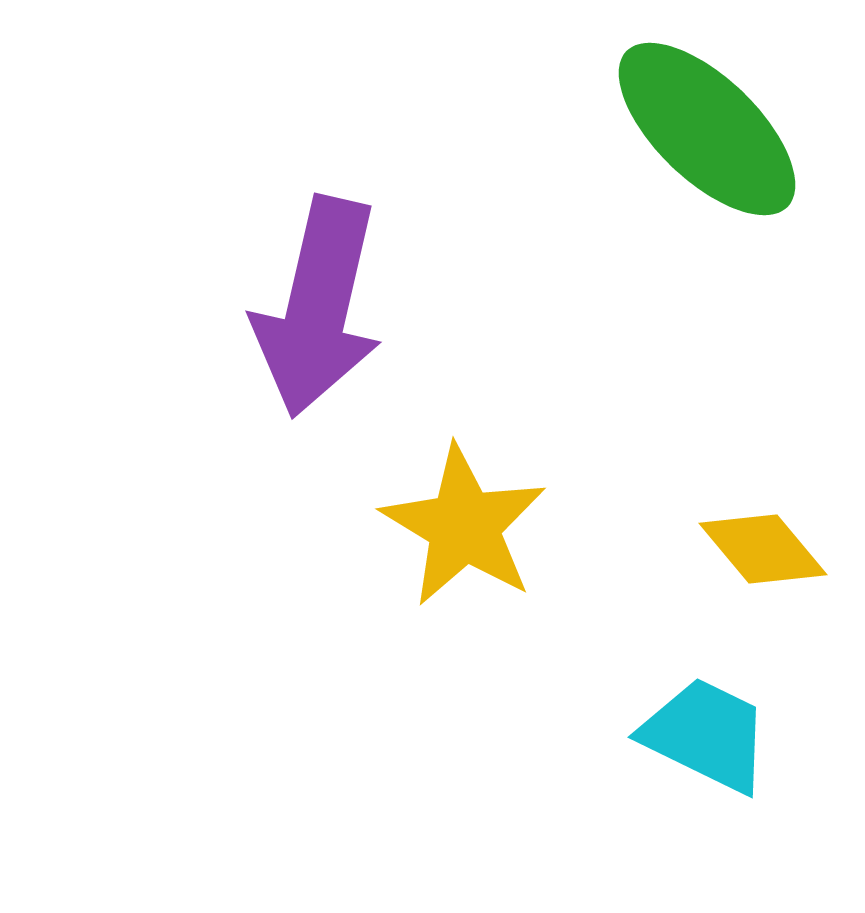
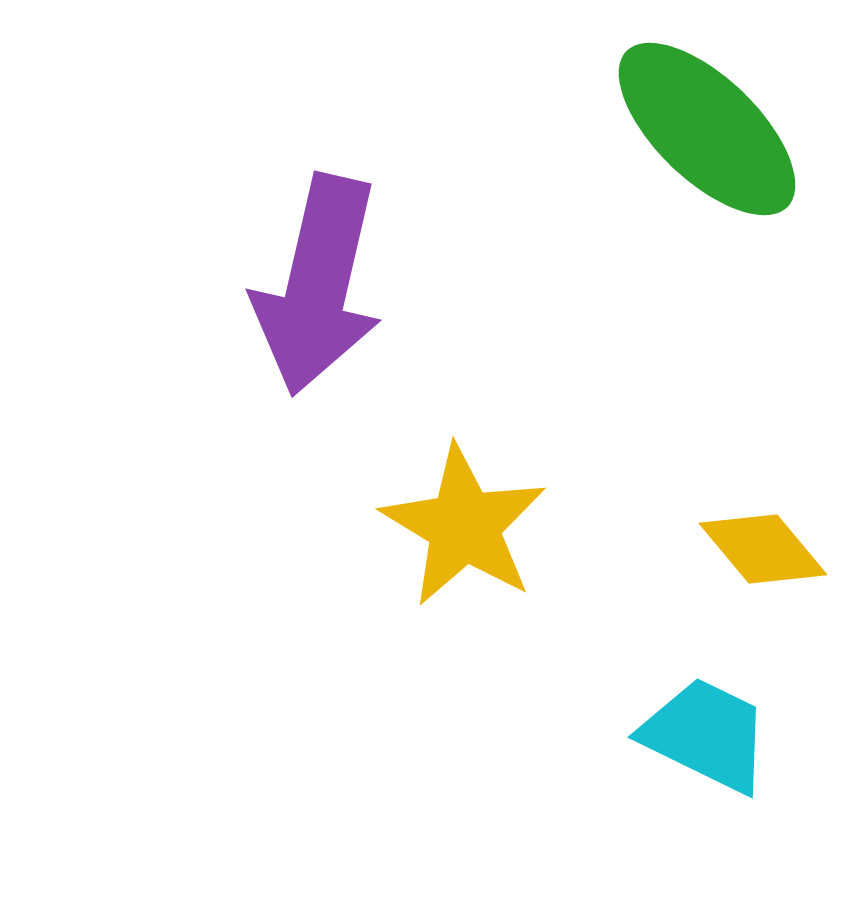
purple arrow: moved 22 px up
